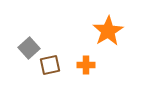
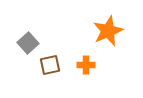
orange star: rotated 8 degrees clockwise
gray square: moved 1 px left, 5 px up
